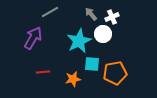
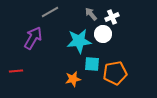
cyan star: rotated 20 degrees clockwise
red line: moved 27 px left, 1 px up
